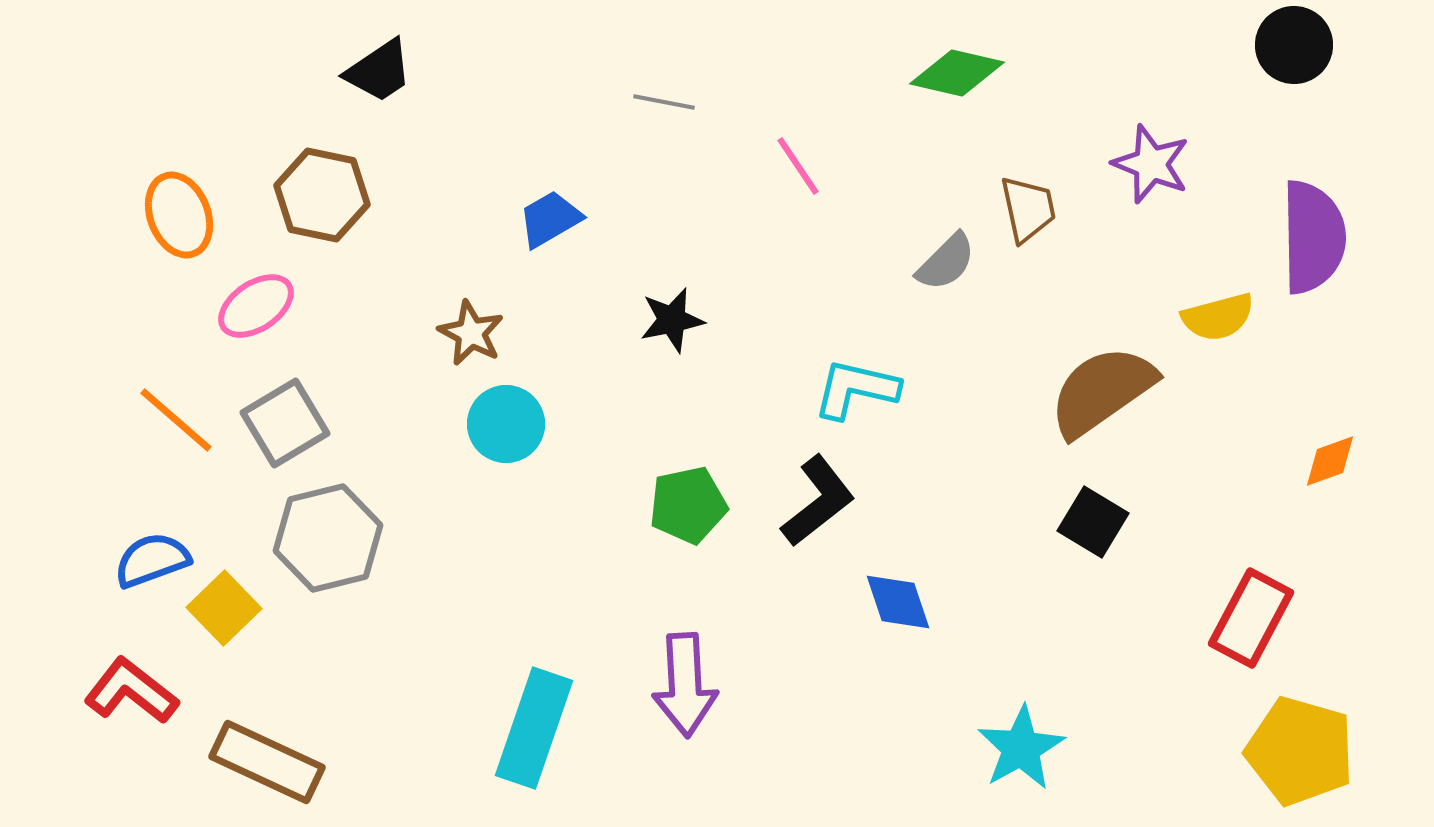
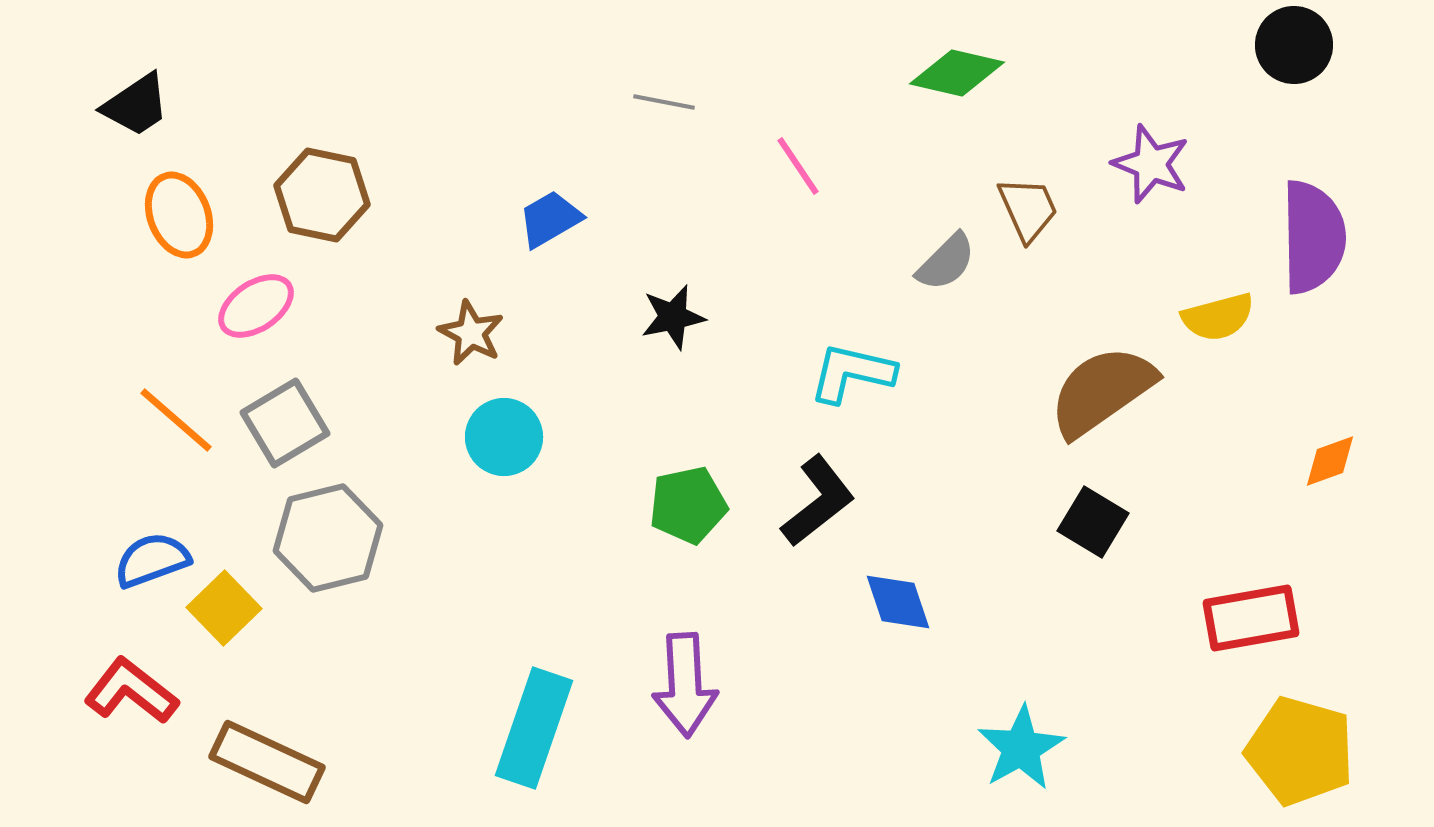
black trapezoid: moved 243 px left, 34 px down
brown trapezoid: rotated 12 degrees counterclockwise
black star: moved 1 px right, 3 px up
cyan L-shape: moved 4 px left, 16 px up
cyan circle: moved 2 px left, 13 px down
red rectangle: rotated 52 degrees clockwise
